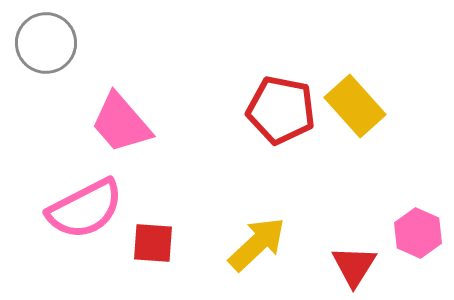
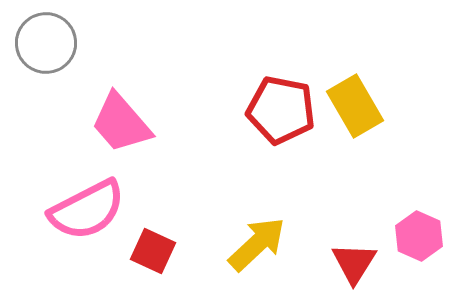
yellow rectangle: rotated 12 degrees clockwise
pink semicircle: moved 2 px right, 1 px down
pink hexagon: moved 1 px right, 3 px down
red square: moved 8 px down; rotated 21 degrees clockwise
red triangle: moved 3 px up
